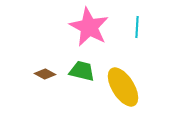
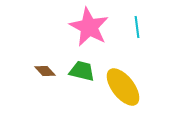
cyan line: rotated 10 degrees counterclockwise
brown diamond: moved 3 px up; rotated 20 degrees clockwise
yellow ellipse: rotated 6 degrees counterclockwise
